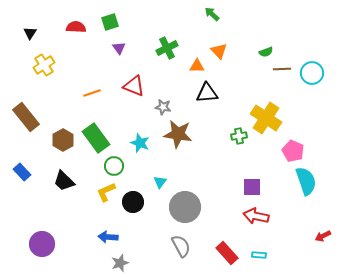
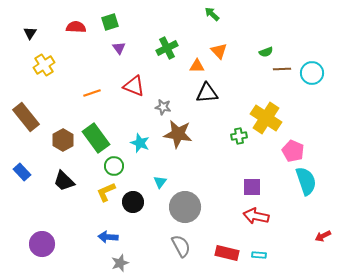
red rectangle at (227, 253): rotated 35 degrees counterclockwise
